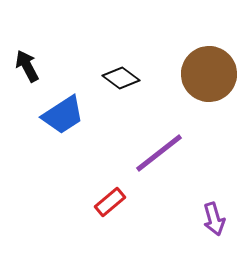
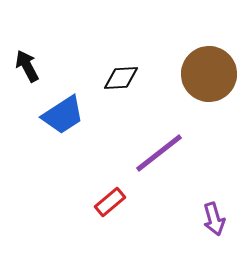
black diamond: rotated 39 degrees counterclockwise
